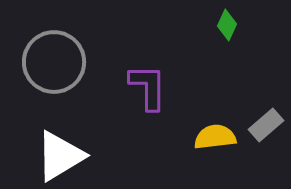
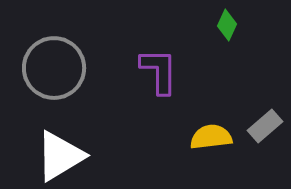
gray circle: moved 6 px down
purple L-shape: moved 11 px right, 16 px up
gray rectangle: moved 1 px left, 1 px down
yellow semicircle: moved 4 px left
